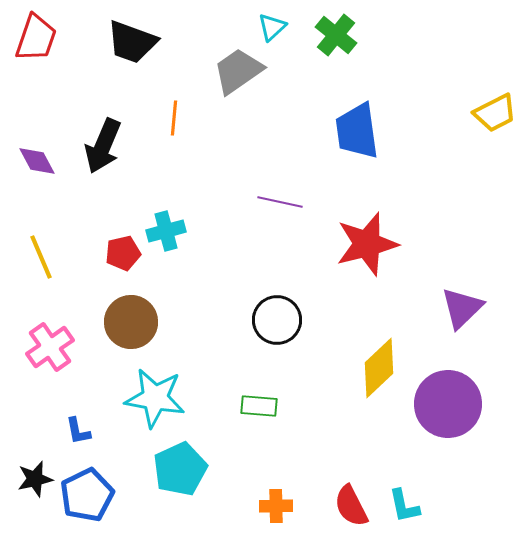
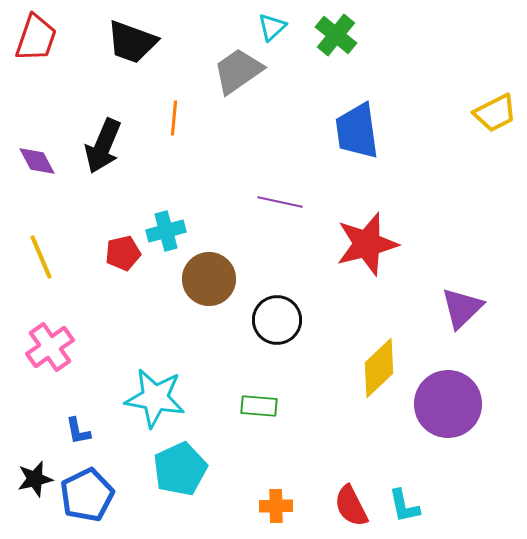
brown circle: moved 78 px right, 43 px up
